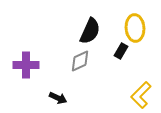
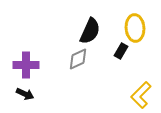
gray diamond: moved 2 px left, 2 px up
black arrow: moved 33 px left, 4 px up
